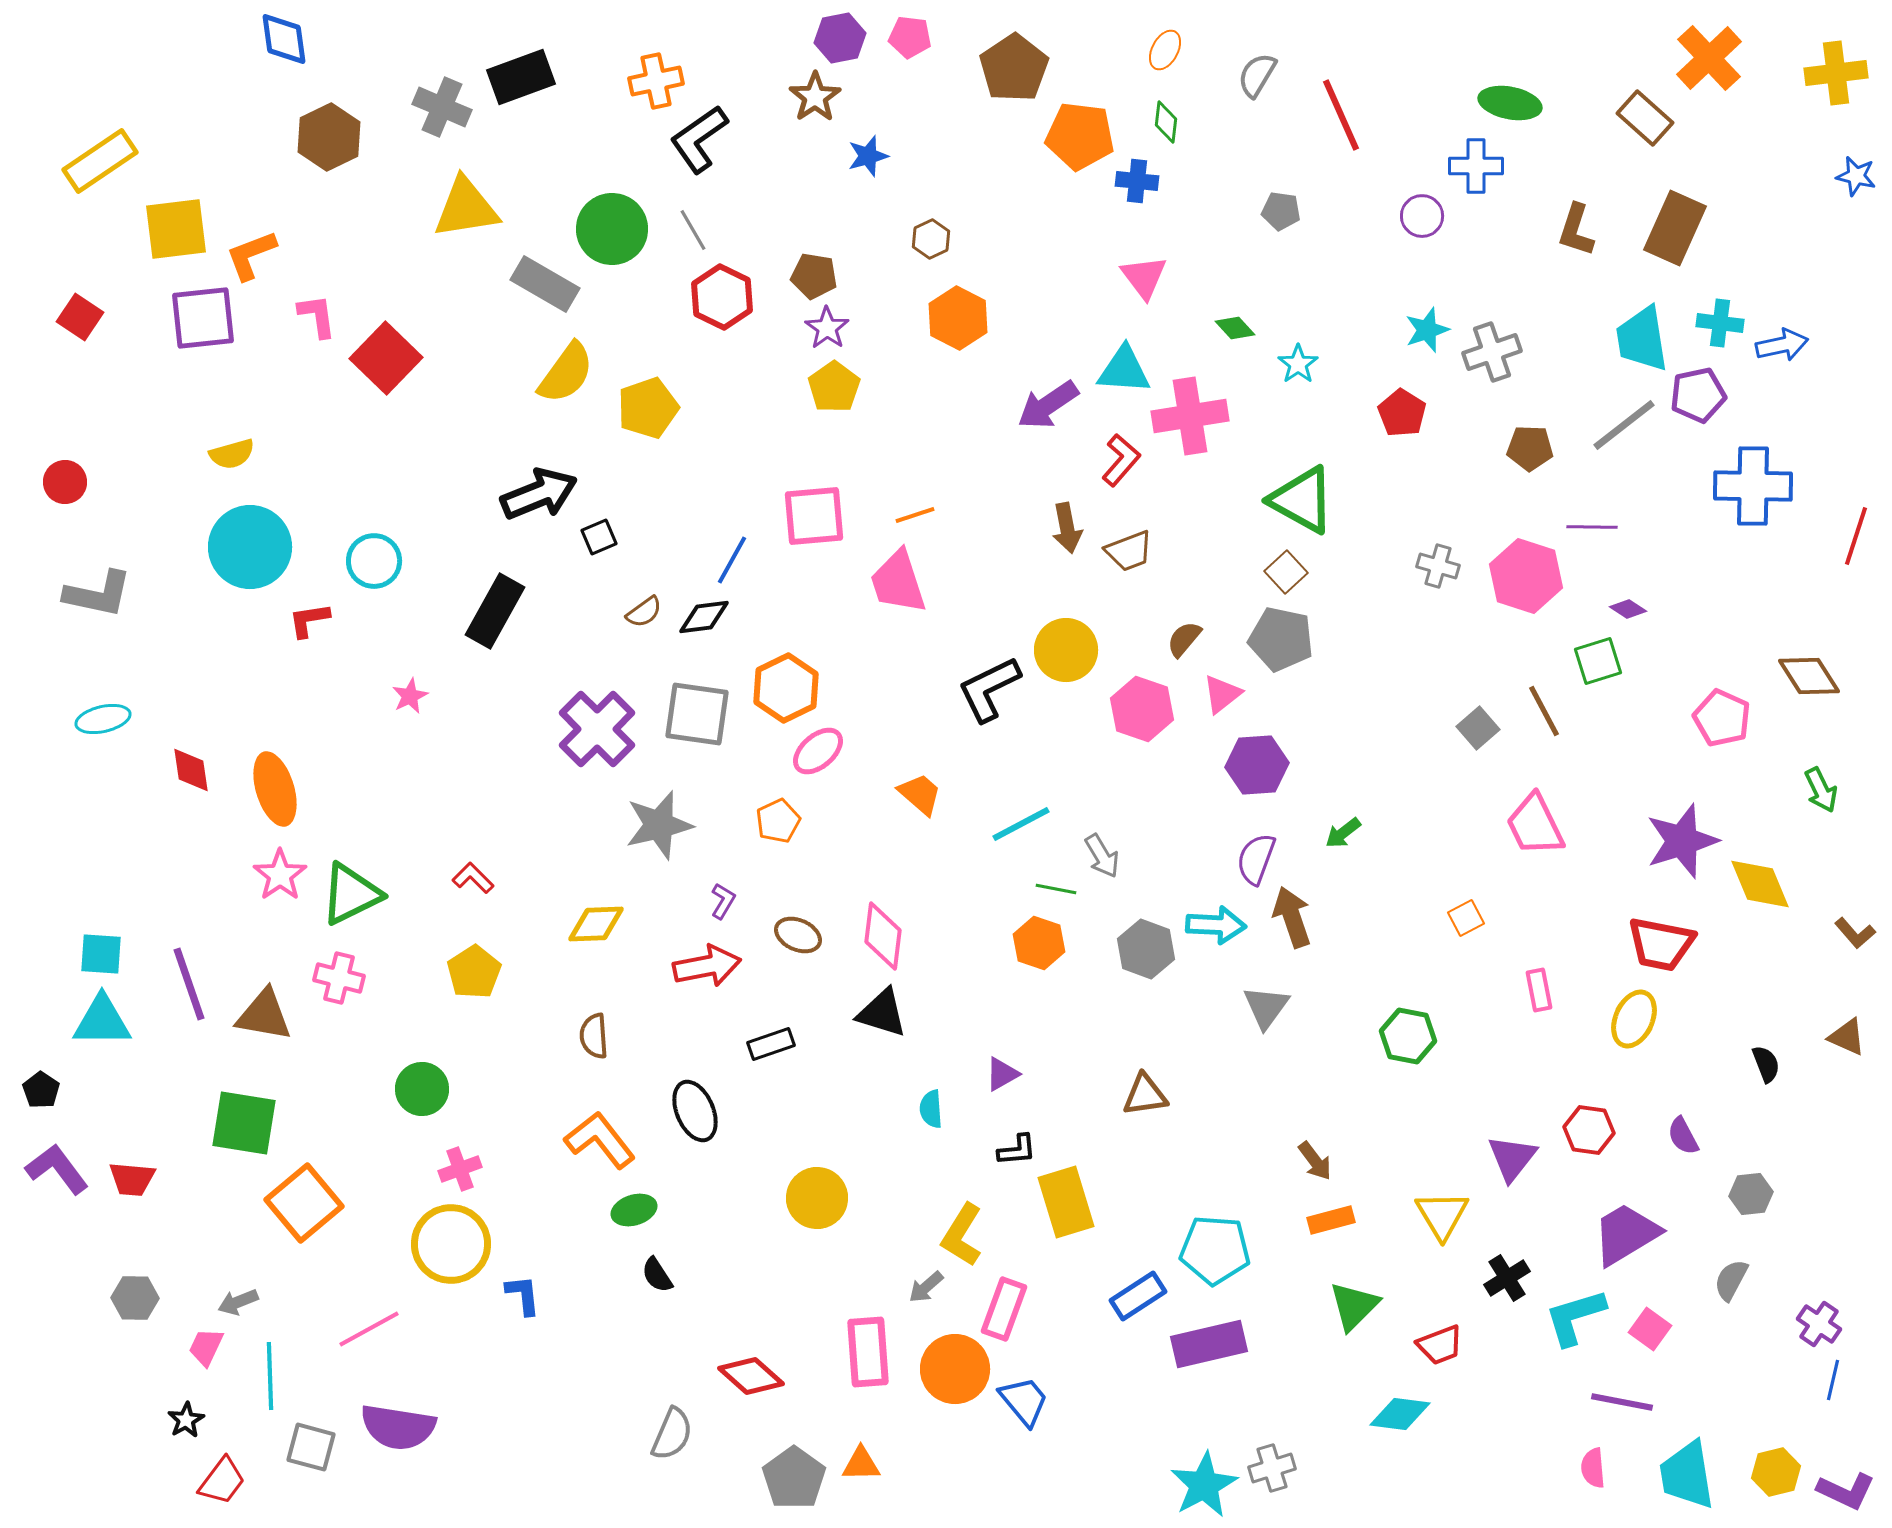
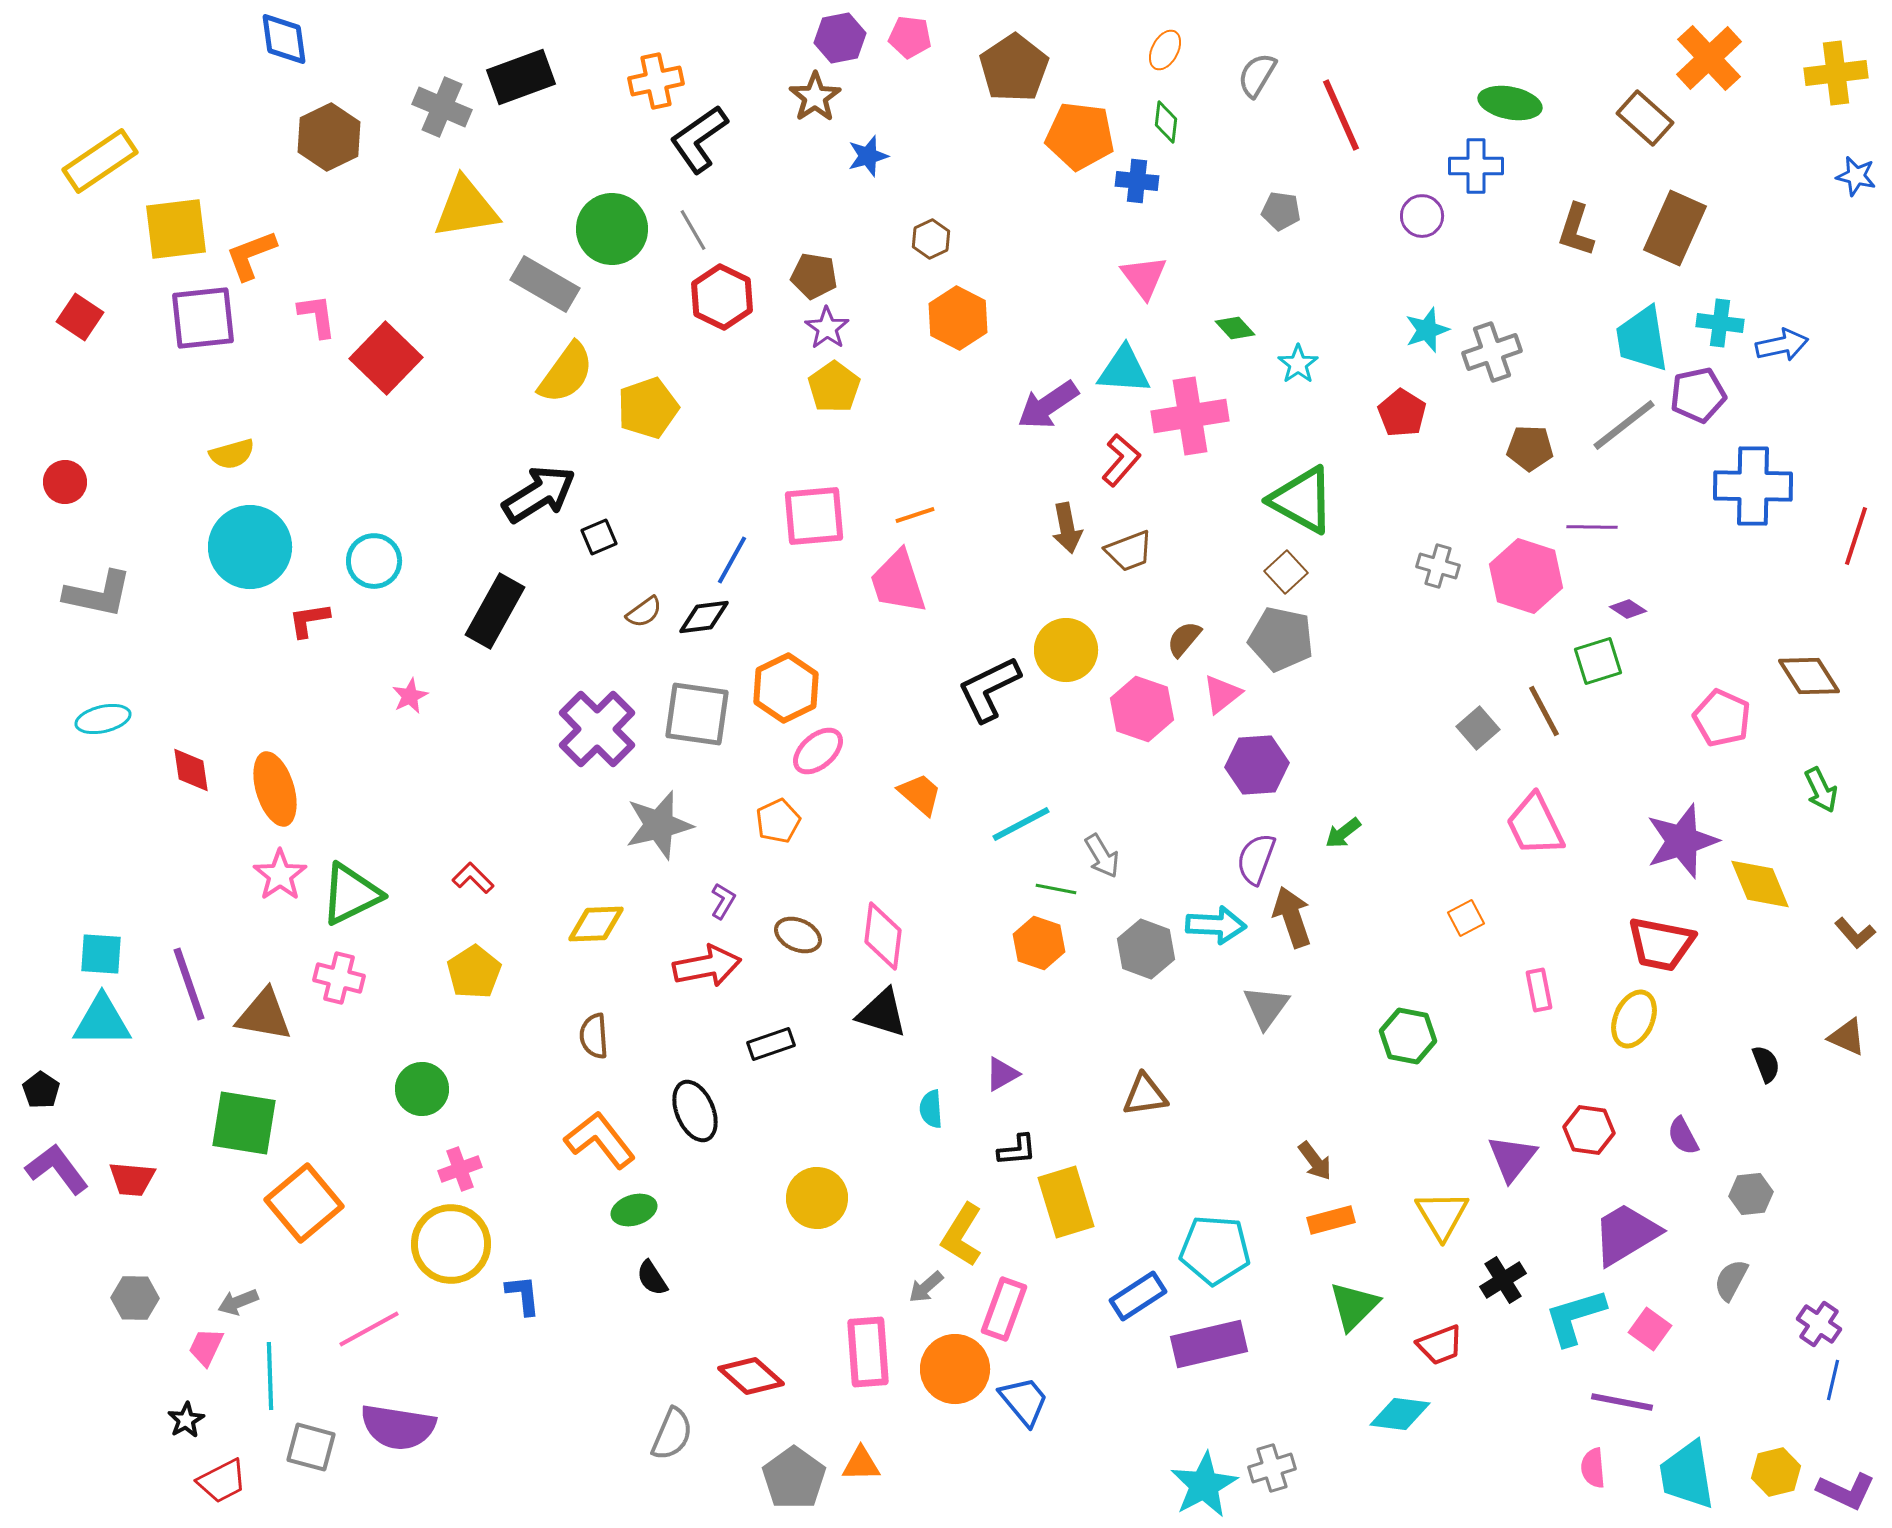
black arrow at (539, 494): rotated 10 degrees counterclockwise
black semicircle at (657, 1275): moved 5 px left, 3 px down
black cross at (1507, 1278): moved 4 px left, 2 px down
red trapezoid at (222, 1481): rotated 26 degrees clockwise
